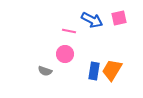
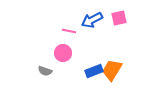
blue arrow: rotated 125 degrees clockwise
pink circle: moved 2 px left, 1 px up
blue rectangle: rotated 60 degrees clockwise
